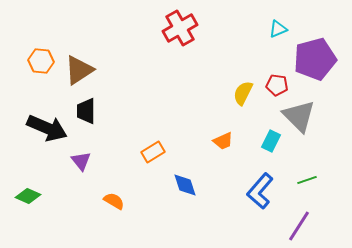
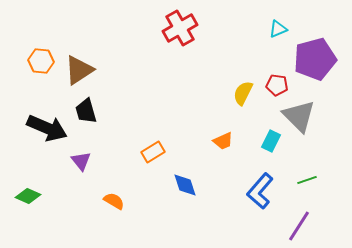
black trapezoid: rotated 16 degrees counterclockwise
